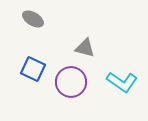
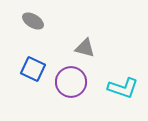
gray ellipse: moved 2 px down
cyan L-shape: moved 1 px right, 6 px down; rotated 16 degrees counterclockwise
